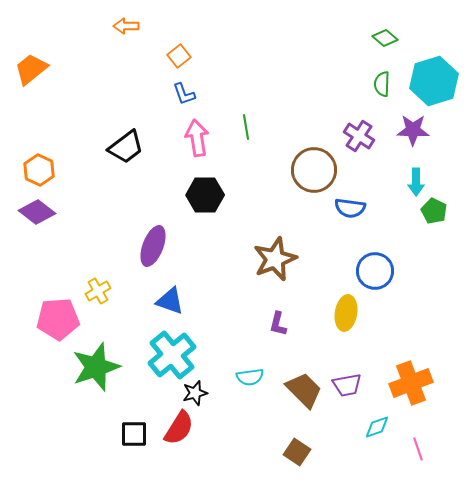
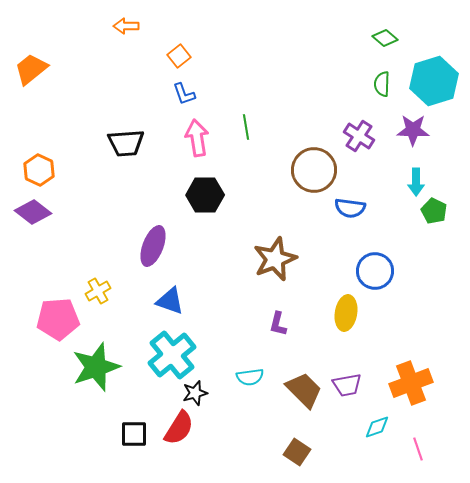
black trapezoid: moved 4 px up; rotated 33 degrees clockwise
purple diamond: moved 4 px left
